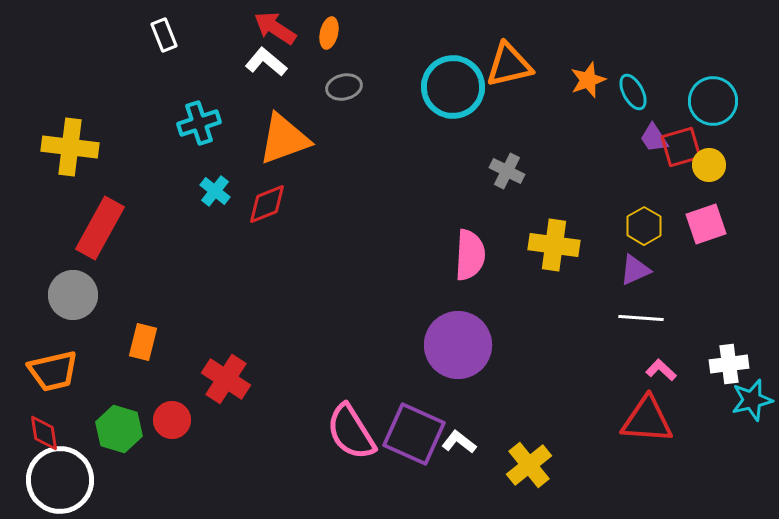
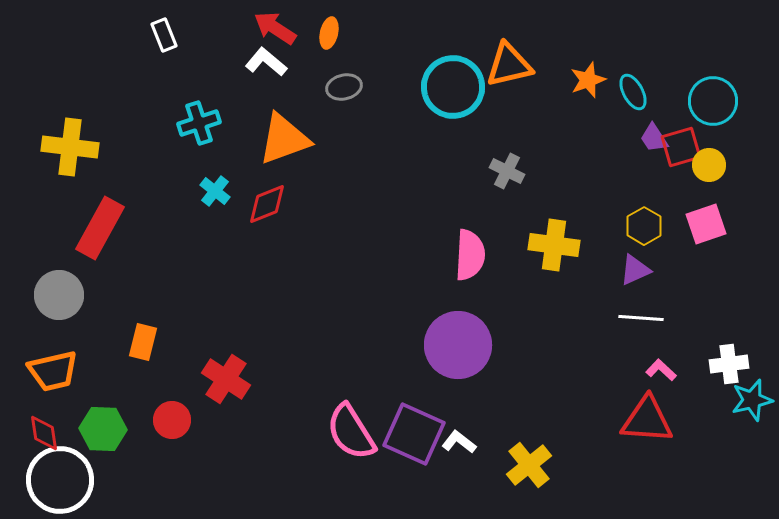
gray circle at (73, 295): moved 14 px left
green hexagon at (119, 429): moved 16 px left; rotated 15 degrees counterclockwise
